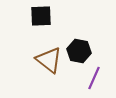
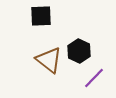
black hexagon: rotated 15 degrees clockwise
purple line: rotated 20 degrees clockwise
